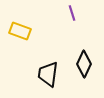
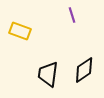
purple line: moved 2 px down
black diamond: moved 6 px down; rotated 32 degrees clockwise
